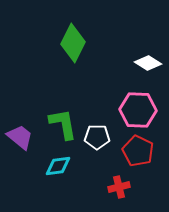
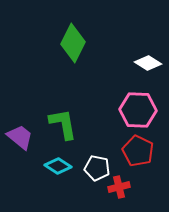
white pentagon: moved 31 px down; rotated 10 degrees clockwise
cyan diamond: rotated 40 degrees clockwise
